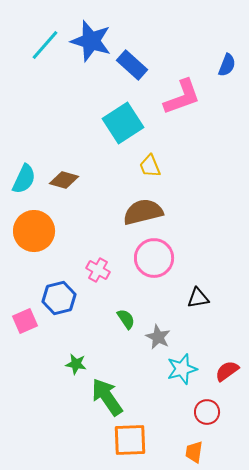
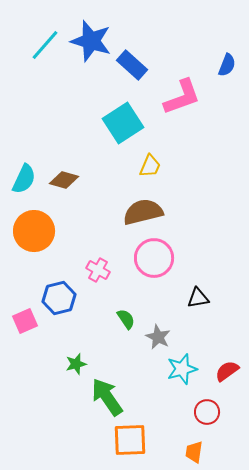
yellow trapezoid: rotated 135 degrees counterclockwise
green star: rotated 25 degrees counterclockwise
